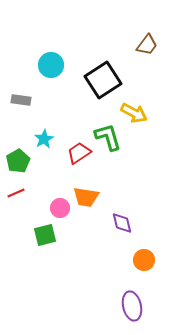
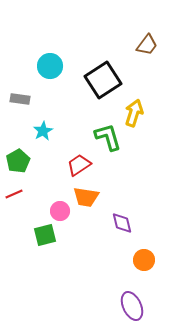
cyan circle: moved 1 px left, 1 px down
gray rectangle: moved 1 px left, 1 px up
yellow arrow: rotated 100 degrees counterclockwise
cyan star: moved 1 px left, 8 px up
red trapezoid: moved 12 px down
red line: moved 2 px left, 1 px down
pink circle: moved 3 px down
purple ellipse: rotated 12 degrees counterclockwise
